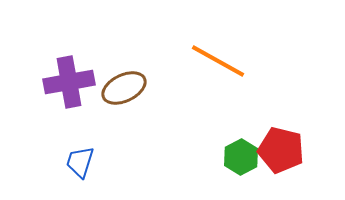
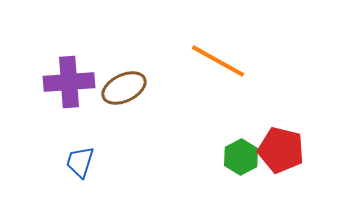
purple cross: rotated 6 degrees clockwise
